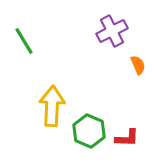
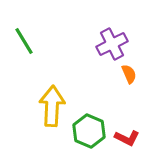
purple cross: moved 13 px down
orange semicircle: moved 9 px left, 9 px down
red L-shape: rotated 25 degrees clockwise
